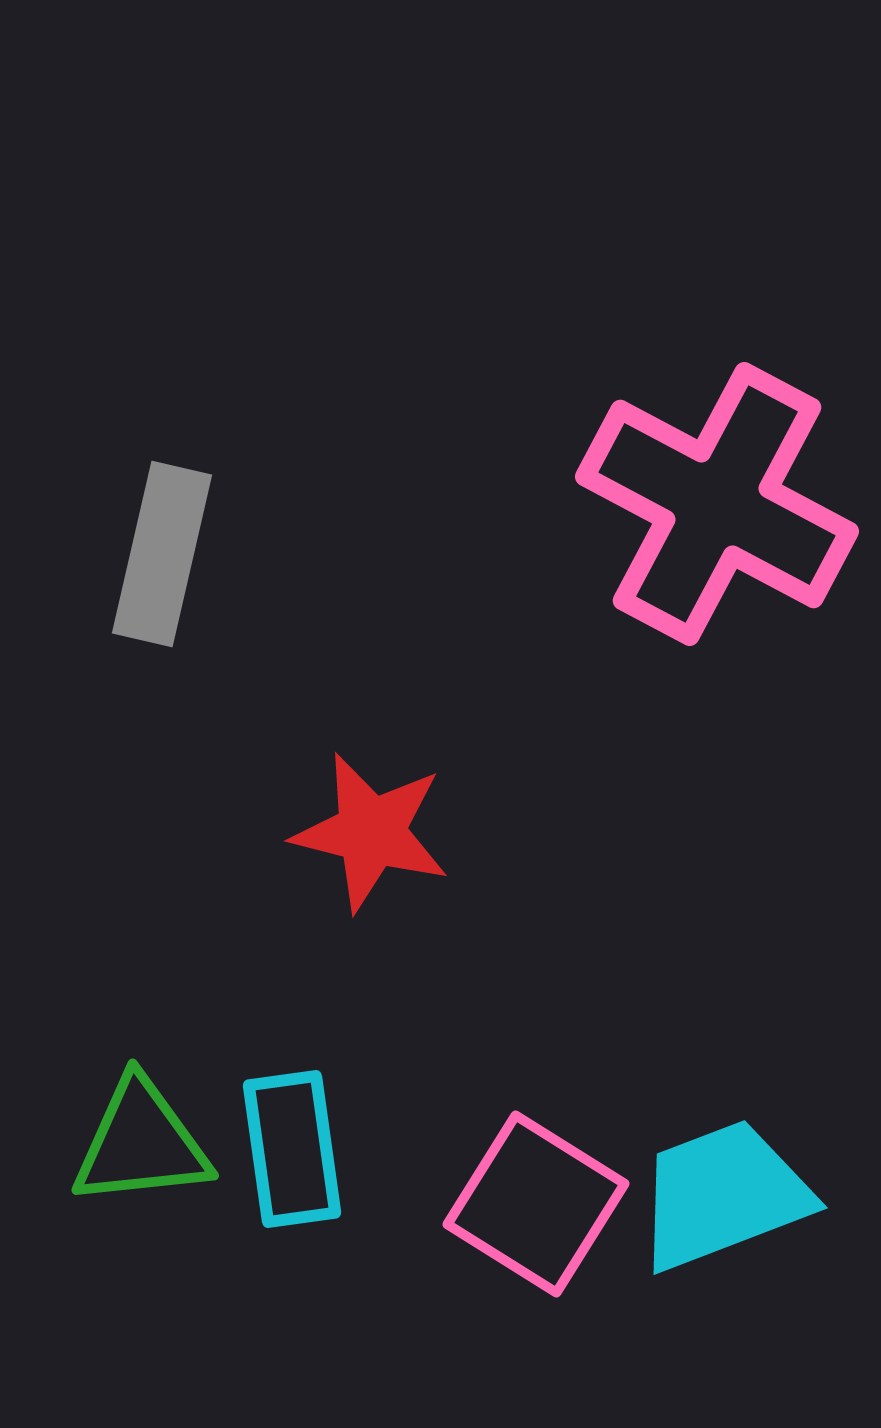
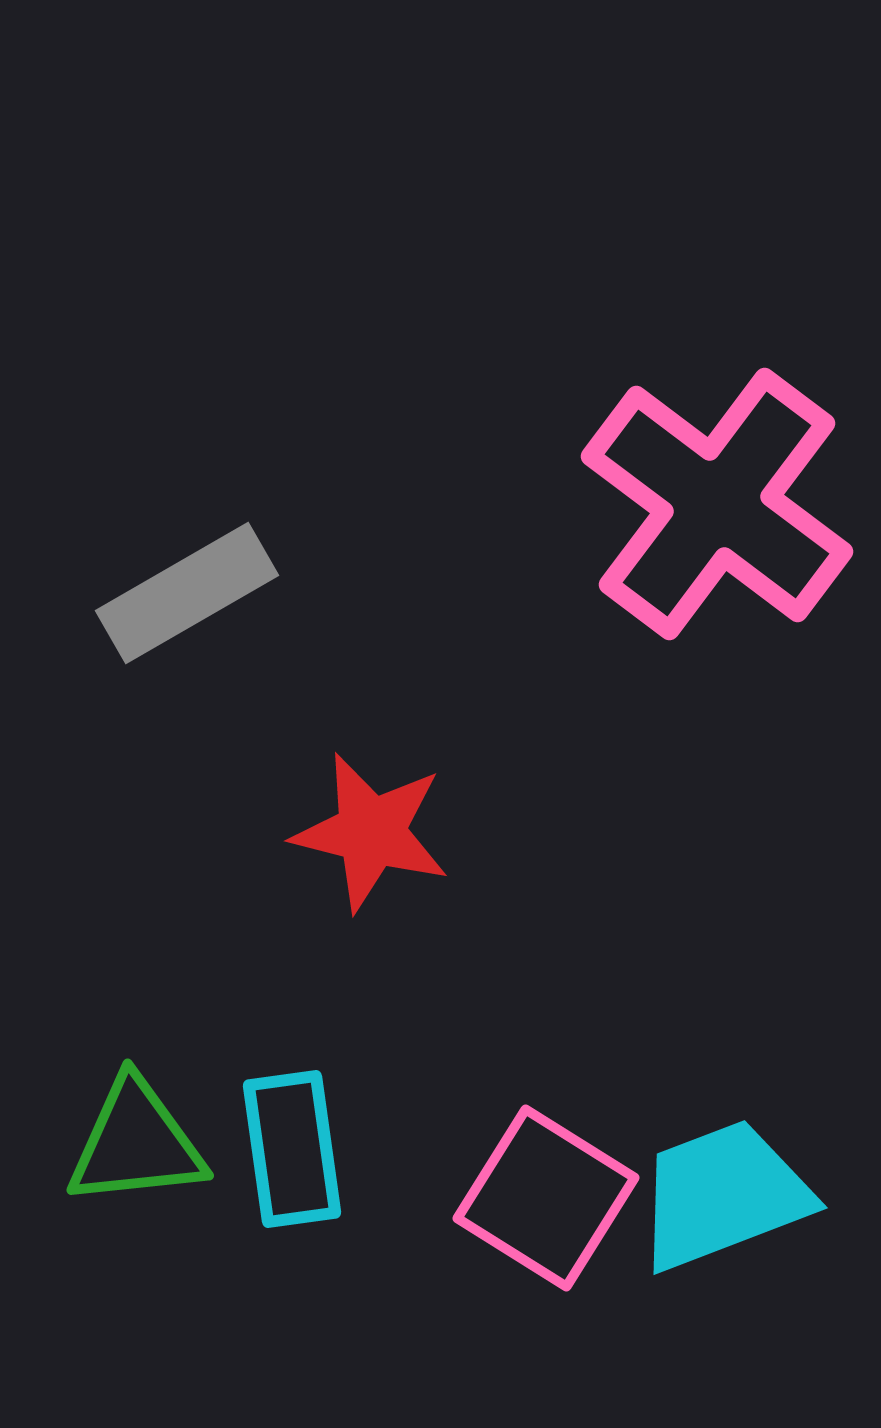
pink cross: rotated 9 degrees clockwise
gray rectangle: moved 25 px right, 39 px down; rotated 47 degrees clockwise
green triangle: moved 5 px left
pink square: moved 10 px right, 6 px up
